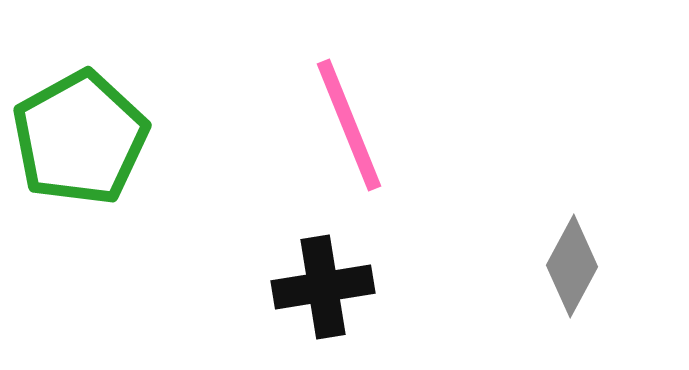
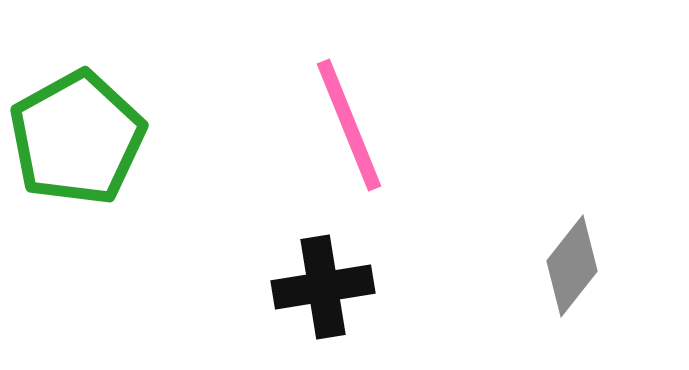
green pentagon: moved 3 px left
gray diamond: rotated 10 degrees clockwise
